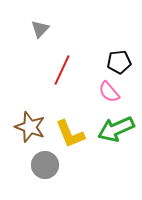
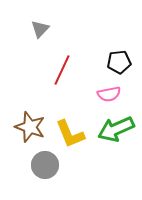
pink semicircle: moved 2 px down; rotated 60 degrees counterclockwise
